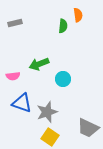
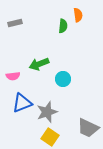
blue triangle: rotated 40 degrees counterclockwise
